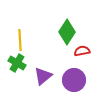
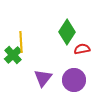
yellow line: moved 1 px right, 2 px down
red semicircle: moved 2 px up
green cross: moved 4 px left, 8 px up; rotated 18 degrees clockwise
purple triangle: moved 2 px down; rotated 12 degrees counterclockwise
